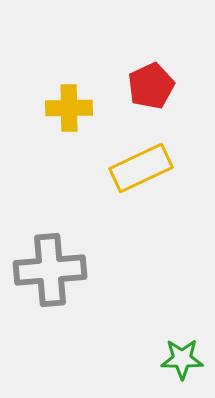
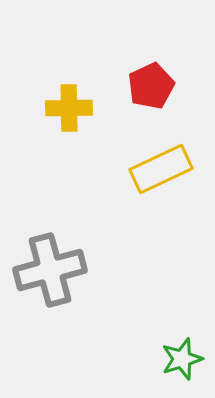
yellow rectangle: moved 20 px right, 1 px down
gray cross: rotated 10 degrees counterclockwise
green star: rotated 18 degrees counterclockwise
